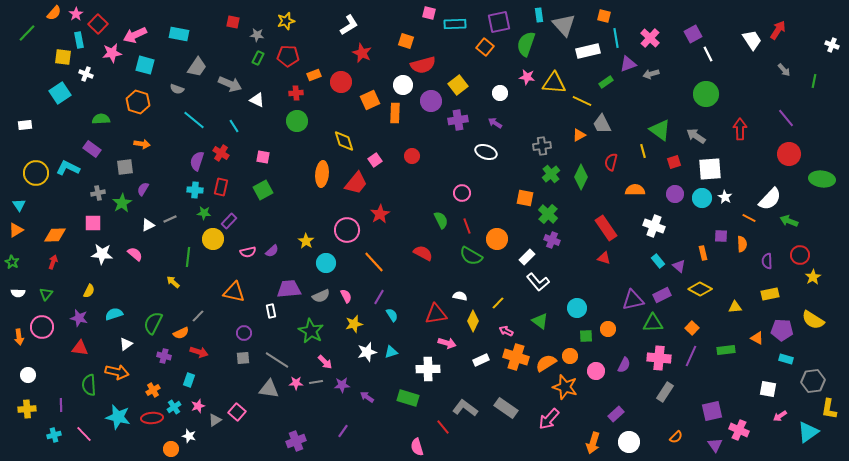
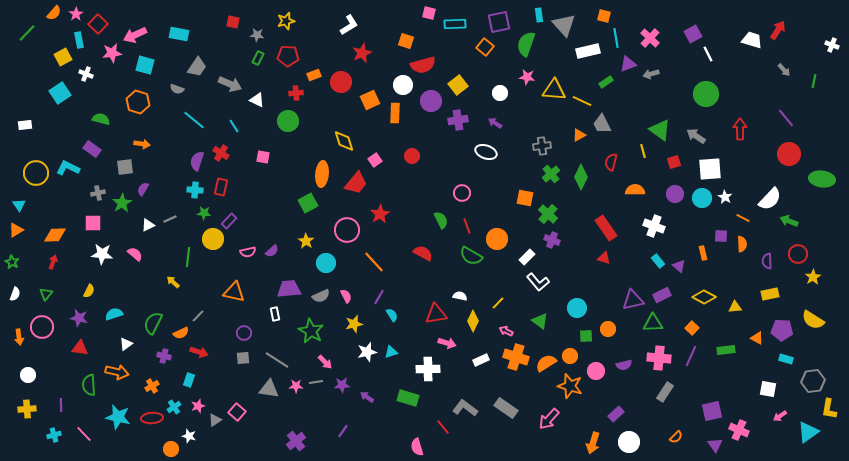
white trapezoid at (752, 40): rotated 40 degrees counterclockwise
red star at (362, 53): rotated 24 degrees clockwise
yellow square at (63, 57): rotated 36 degrees counterclockwise
yellow triangle at (554, 83): moved 7 px down
green semicircle at (101, 119): rotated 18 degrees clockwise
green circle at (297, 121): moved 9 px left
green square at (263, 190): moved 45 px right, 13 px down
orange line at (749, 218): moved 6 px left
red circle at (800, 255): moved 2 px left, 1 px up
yellow diamond at (700, 289): moved 4 px right, 8 px down
white semicircle at (18, 293): moved 3 px left, 1 px down; rotated 72 degrees counterclockwise
white rectangle at (271, 311): moved 4 px right, 3 px down
purple semicircle at (624, 365): rotated 49 degrees clockwise
pink star at (296, 383): moved 3 px down
orange star at (565, 387): moved 5 px right, 1 px up
orange cross at (153, 390): moved 1 px left, 4 px up
purple cross at (296, 441): rotated 18 degrees counterclockwise
